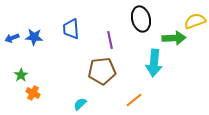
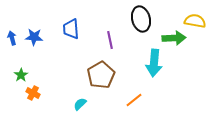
yellow semicircle: rotated 30 degrees clockwise
blue arrow: rotated 96 degrees clockwise
brown pentagon: moved 1 px left, 4 px down; rotated 24 degrees counterclockwise
